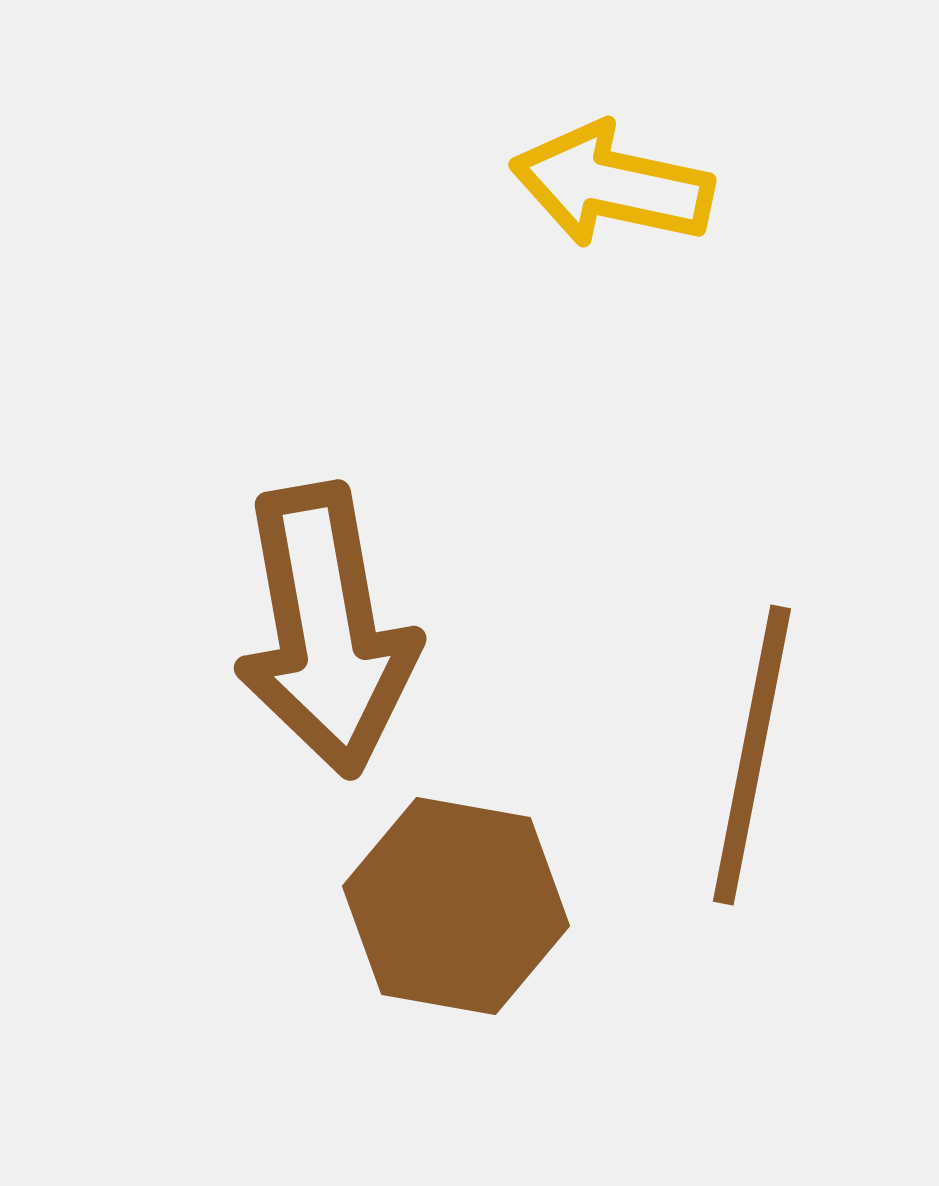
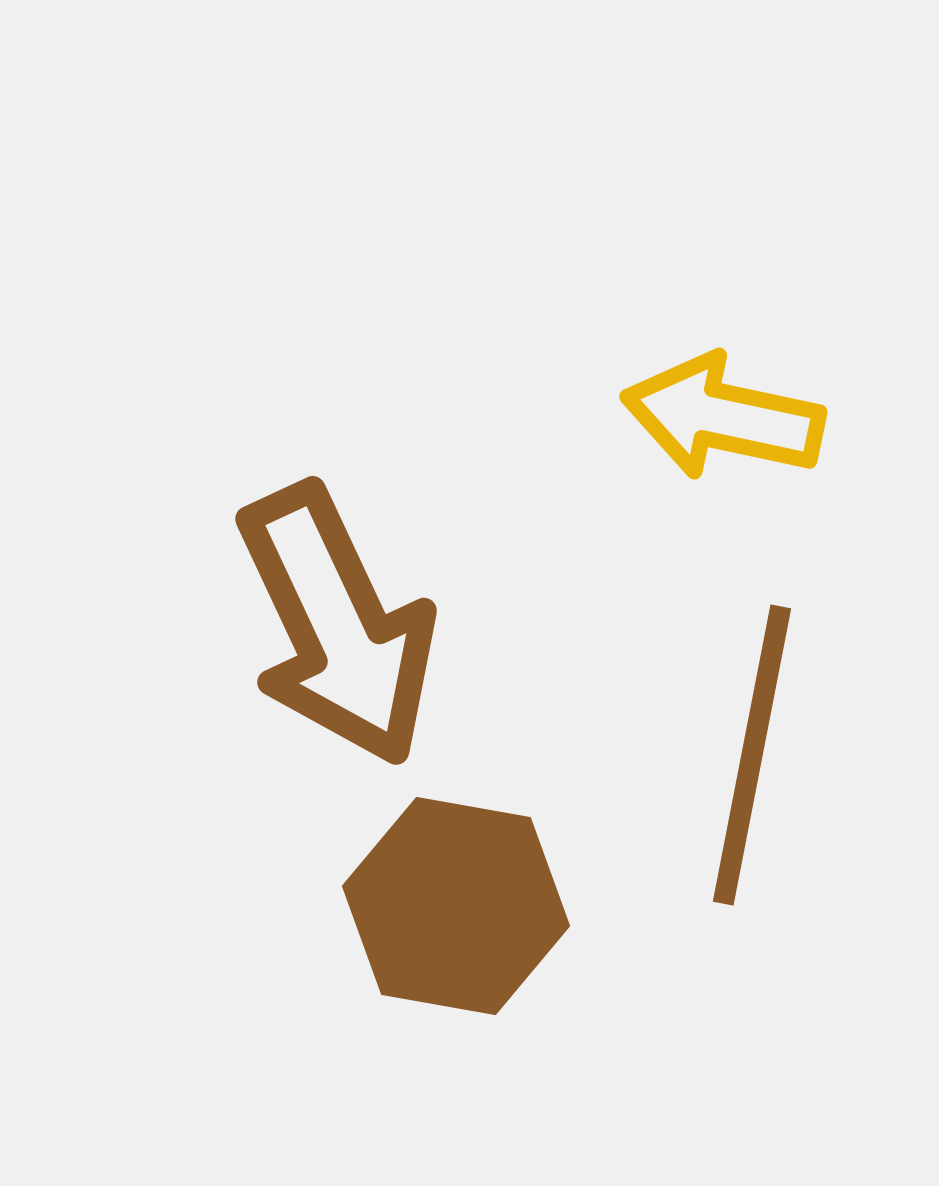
yellow arrow: moved 111 px right, 232 px down
brown arrow: moved 11 px right, 5 px up; rotated 15 degrees counterclockwise
